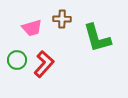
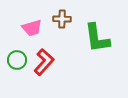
green L-shape: rotated 8 degrees clockwise
red L-shape: moved 2 px up
